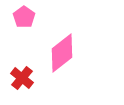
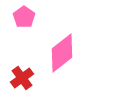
red cross: rotated 15 degrees clockwise
